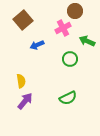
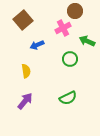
yellow semicircle: moved 5 px right, 10 px up
